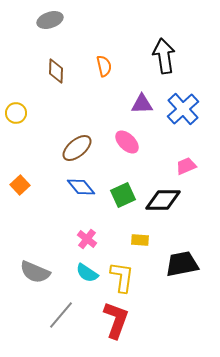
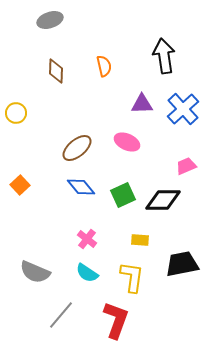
pink ellipse: rotated 20 degrees counterclockwise
yellow L-shape: moved 10 px right
